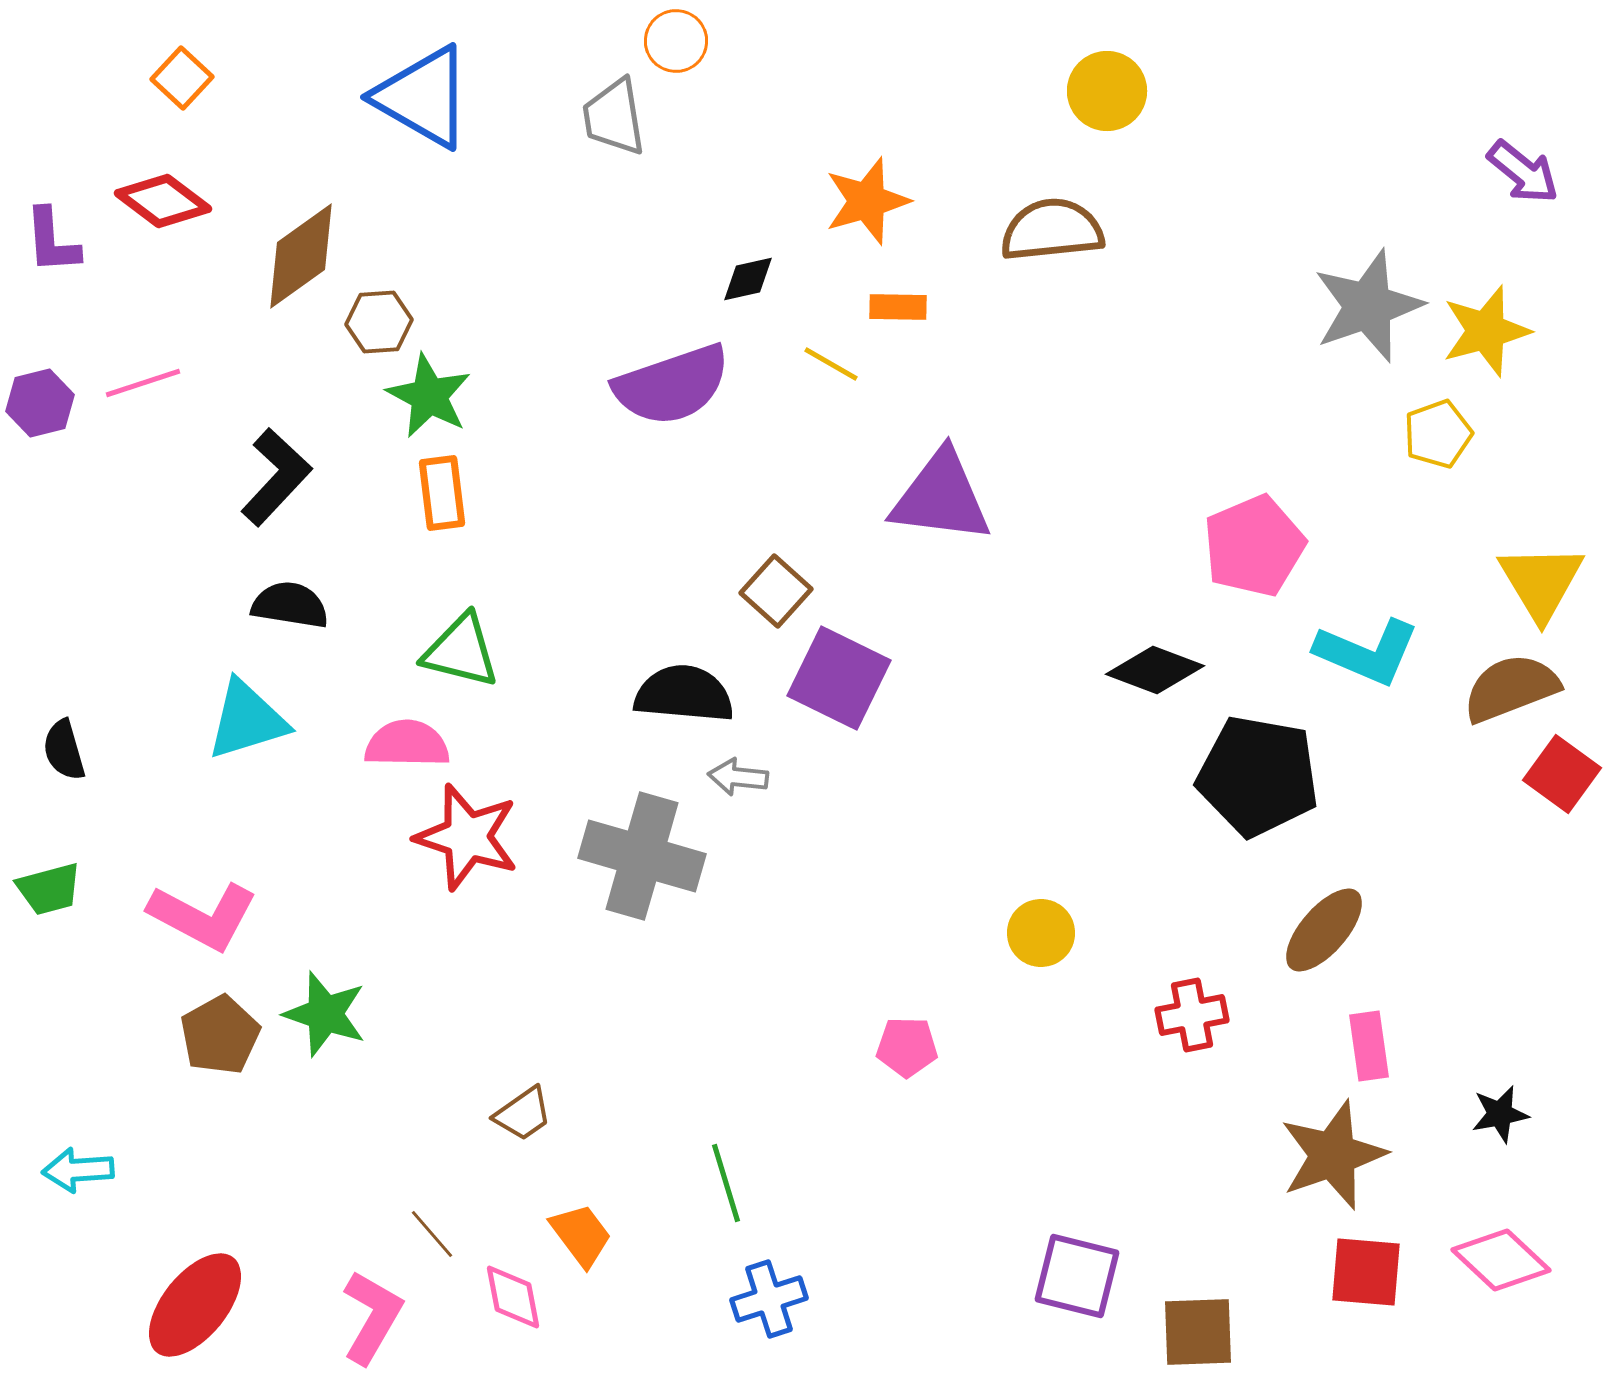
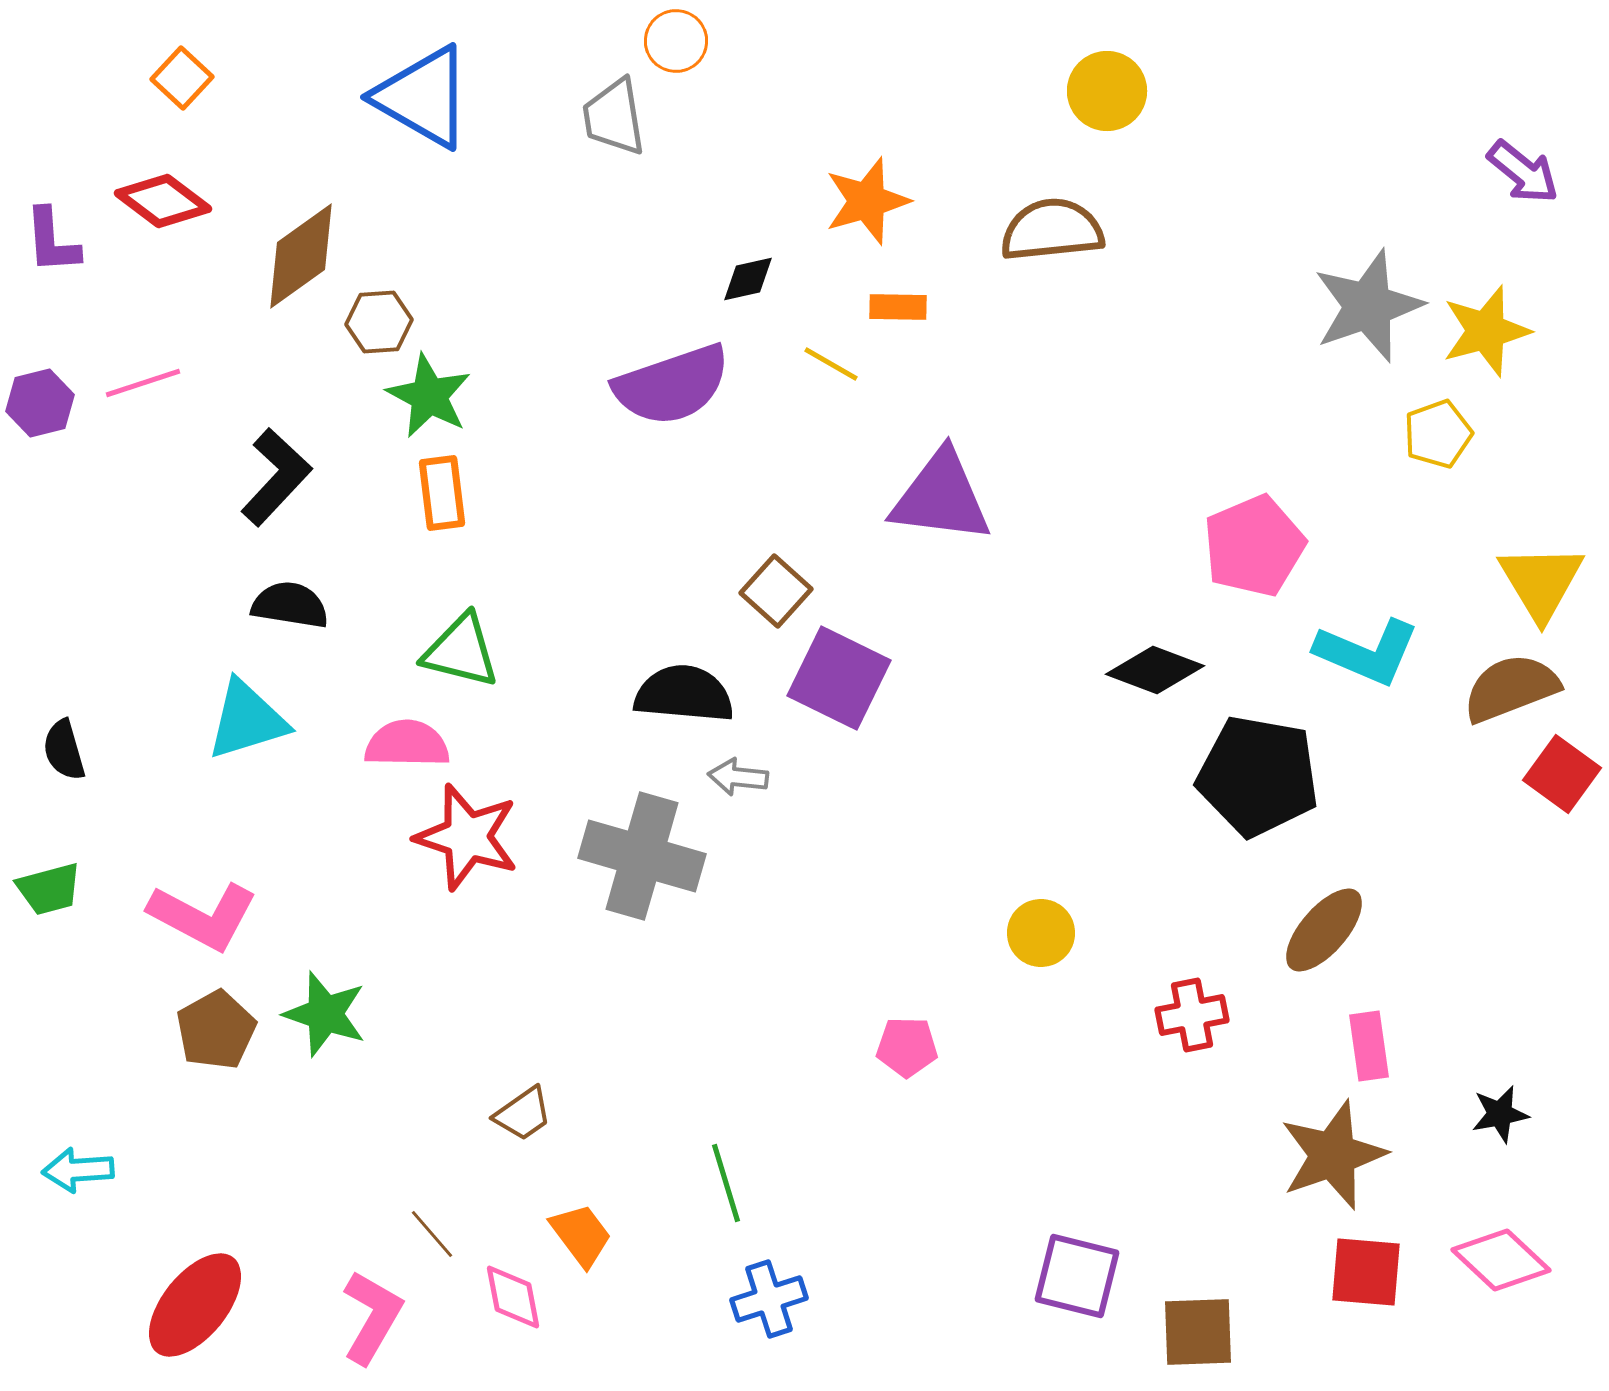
brown pentagon at (220, 1035): moved 4 px left, 5 px up
